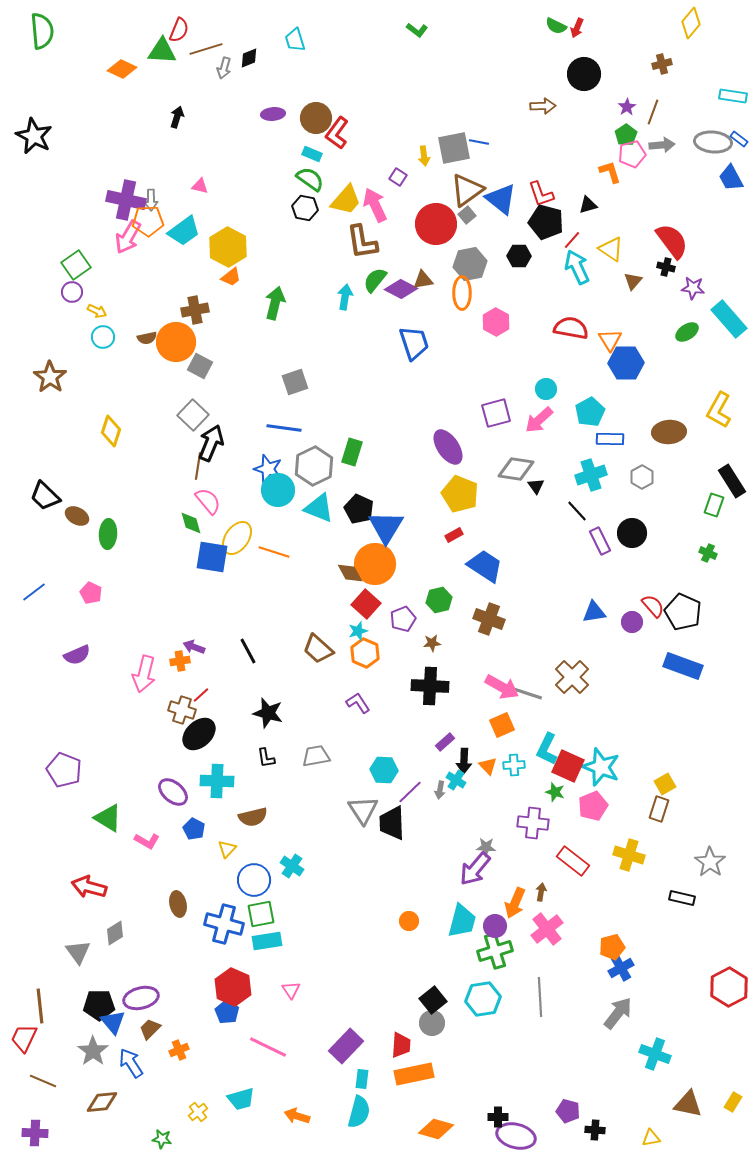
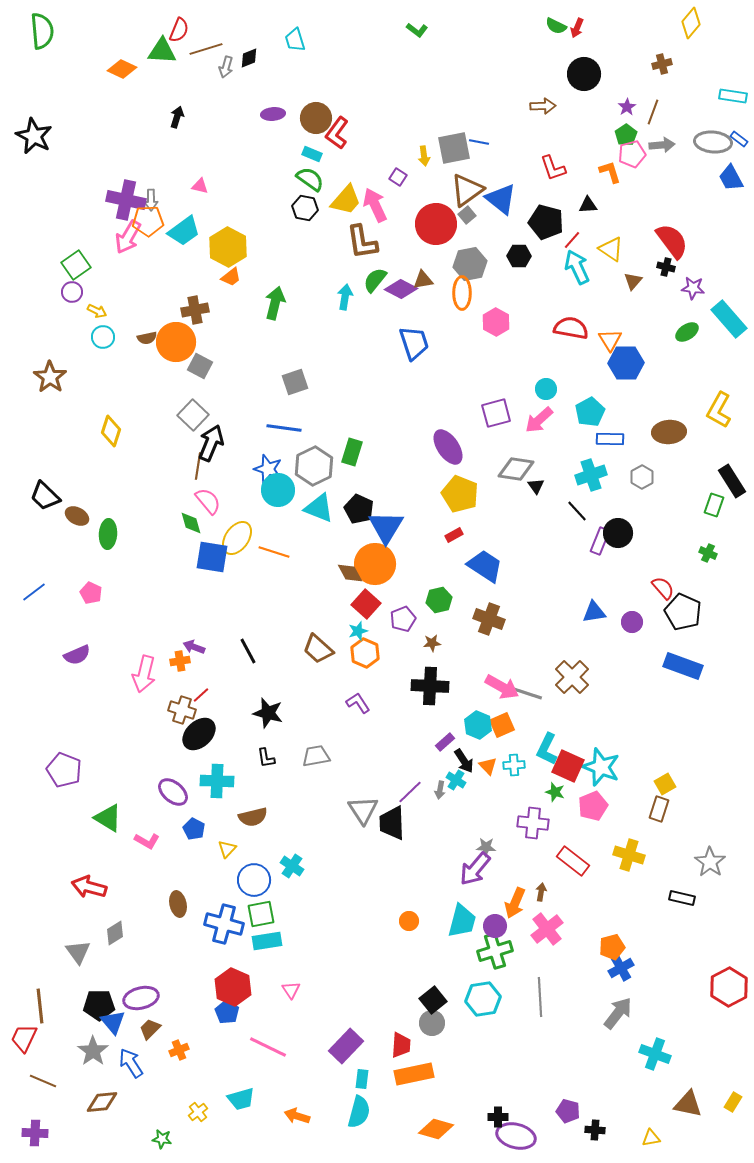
gray arrow at (224, 68): moved 2 px right, 1 px up
red L-shape at (541, 194): moved 12 px right, 26 px up
black triangle at (588, 205): rotated 12 degrees clockwise
black circle at (632, 533): moved 14 px left
purple rectangle at (600, 541): rotated 48 degrees clockwise
red semicircle at (653, 606): moved 10 px right, 18 px up
black arrow at (464, 761): rotated 35 degrees counterclockwise
cyan hexagon at (384, 770): moved 94 px right, 45 px up; rotated 20 degrees clockwise
